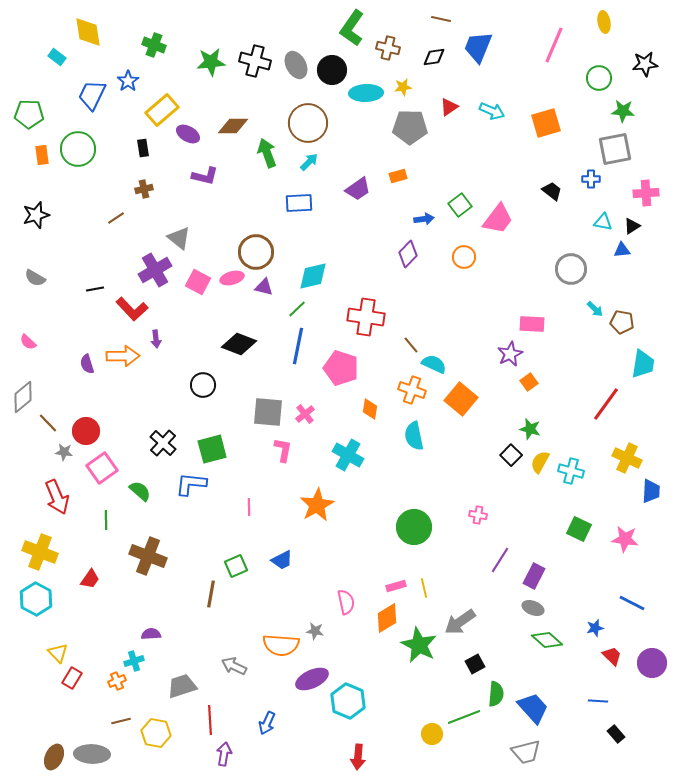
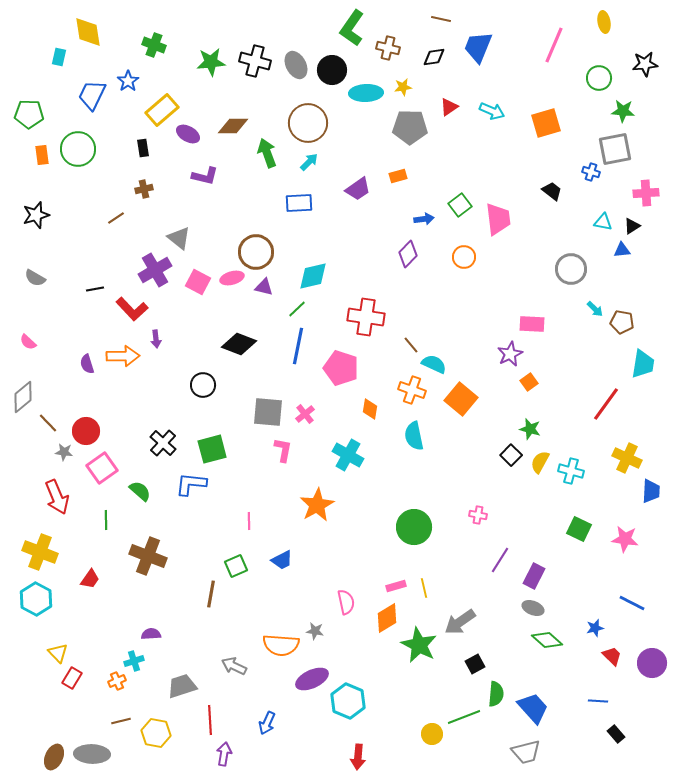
cyan rectangle at (57, 57): moved 2 px right; rotated 66 degrees clockwise
blue cross at (591, 179): moved 7 px up; rotated 18 degrees clockwise
pink trapezoid at (498, 219): rotated 44 degrees counterclockwise
pink line at (249, 507): moved 14 px down
